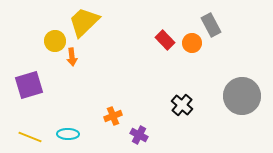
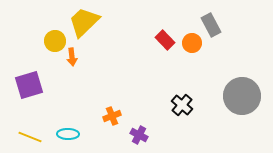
orange cross: moved 1 px left
